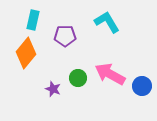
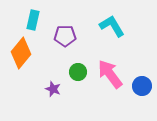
cyan L-shape: moved 5 px right, 4 px down
orange diamond: moved 5 px left
pink arrow: rotated 24 degrees clockwise
green circle: moved 6 px up
